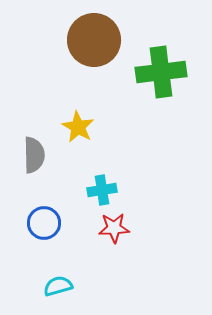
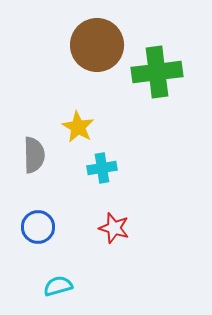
brown circle: moved 3 px right, 5 px down
green cross: moved 4 px left
cyan cross: moved 22 px up
blue circle: moved 6 px left, 4 px down
red star: rotated 20 degrees clockwise
